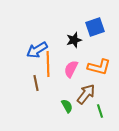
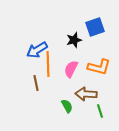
brown arrow: rotated 125 degrees counterclockwise
